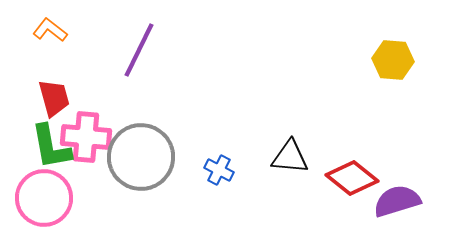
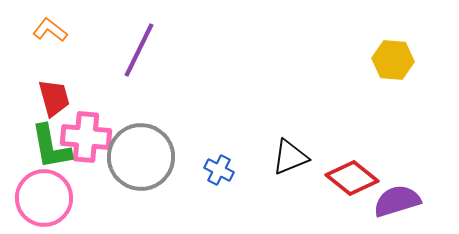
black triangle: rotated 27 degrees counterclockwise
